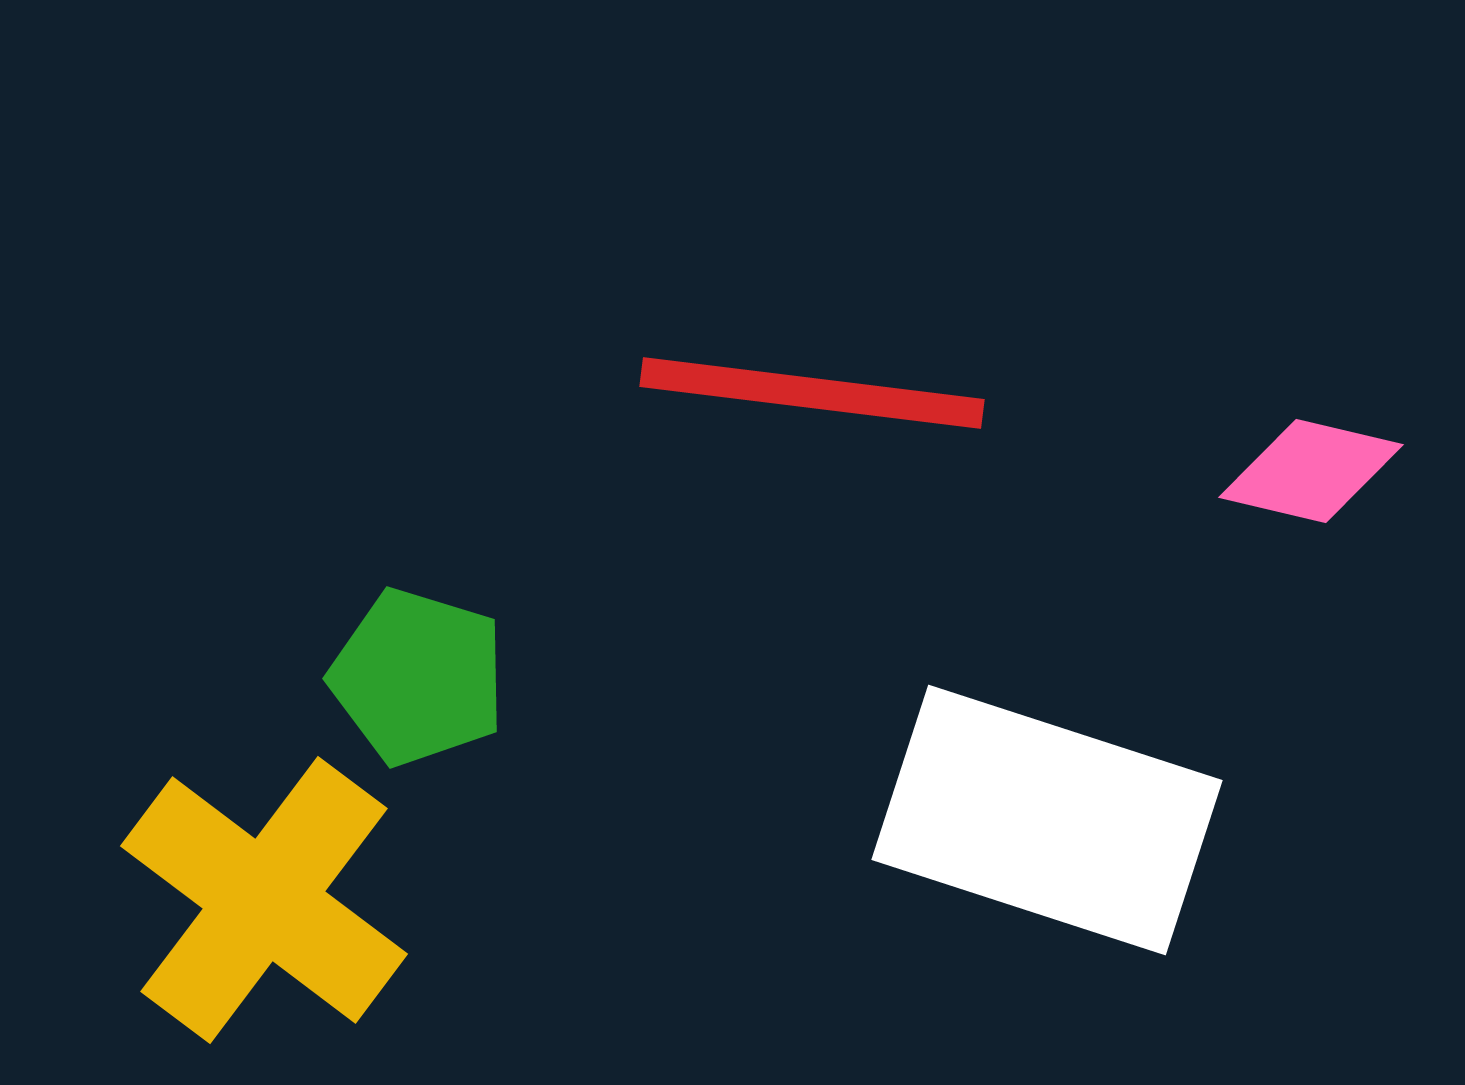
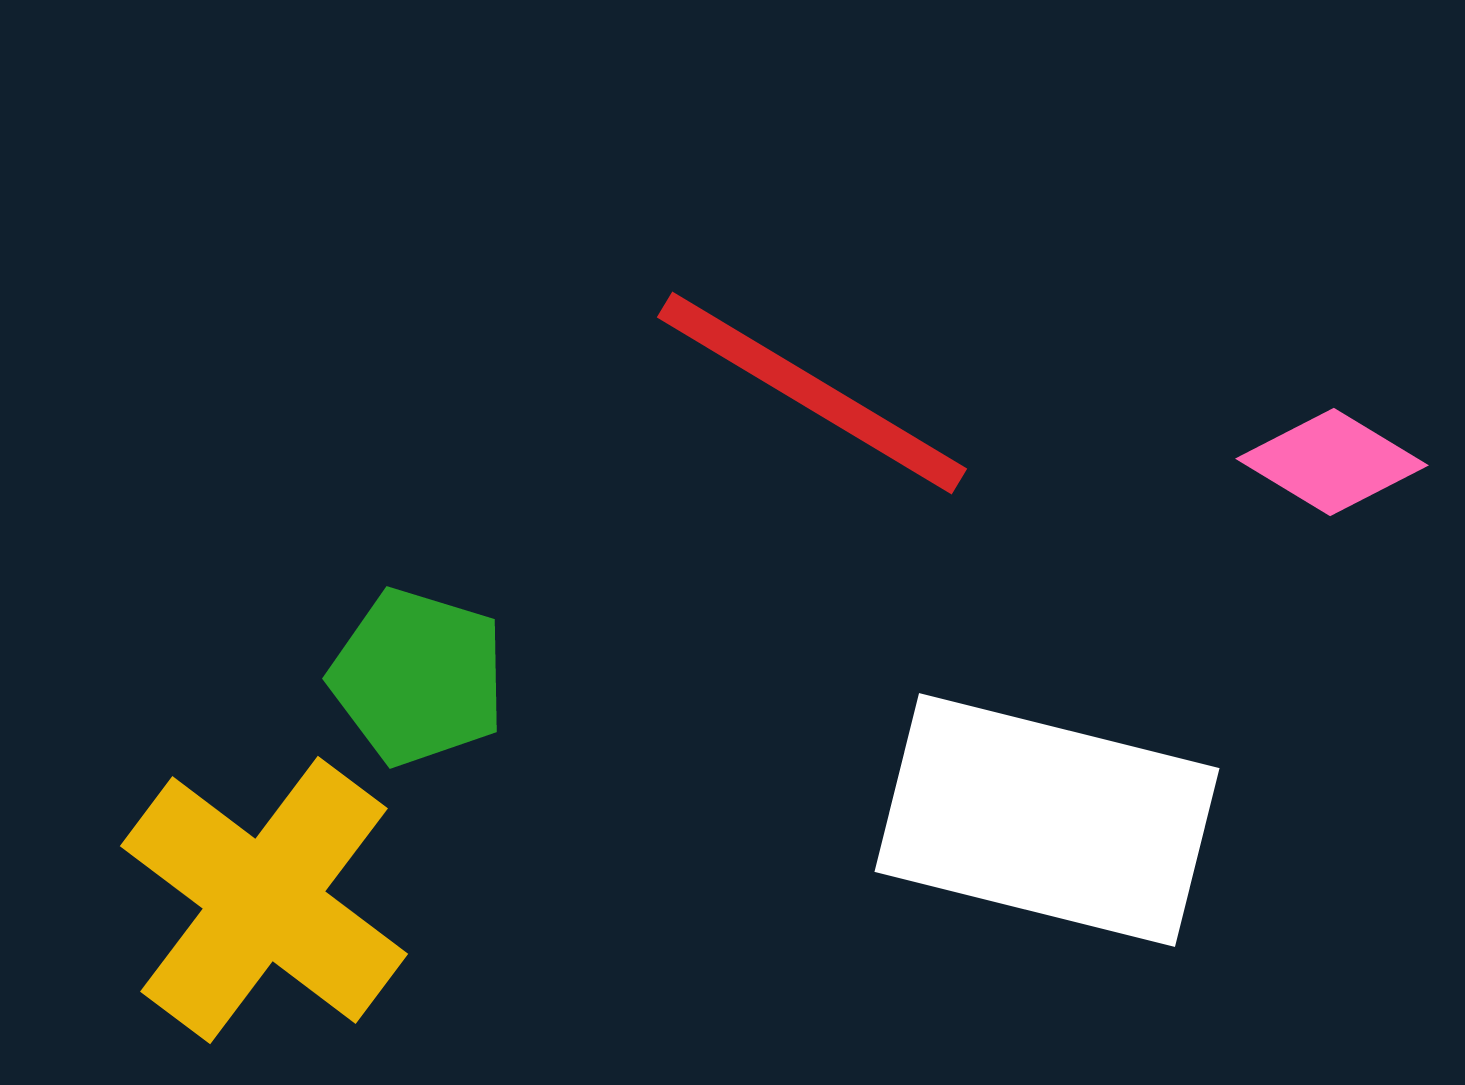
red line: rotated 24 degrees clockwise
pink diamond: moved 21 px right, 9 px up; rotated 18 degrees clockwise
white rectangle: rotated 4 degrees counterclockwise
